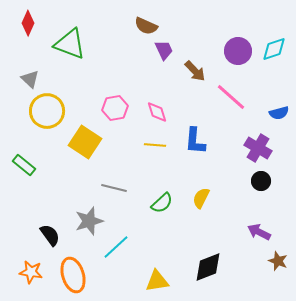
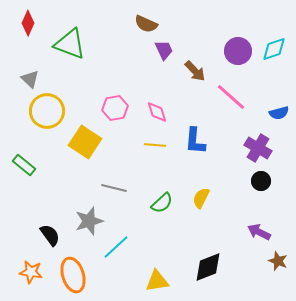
brown semicircle: moved 2 px up
